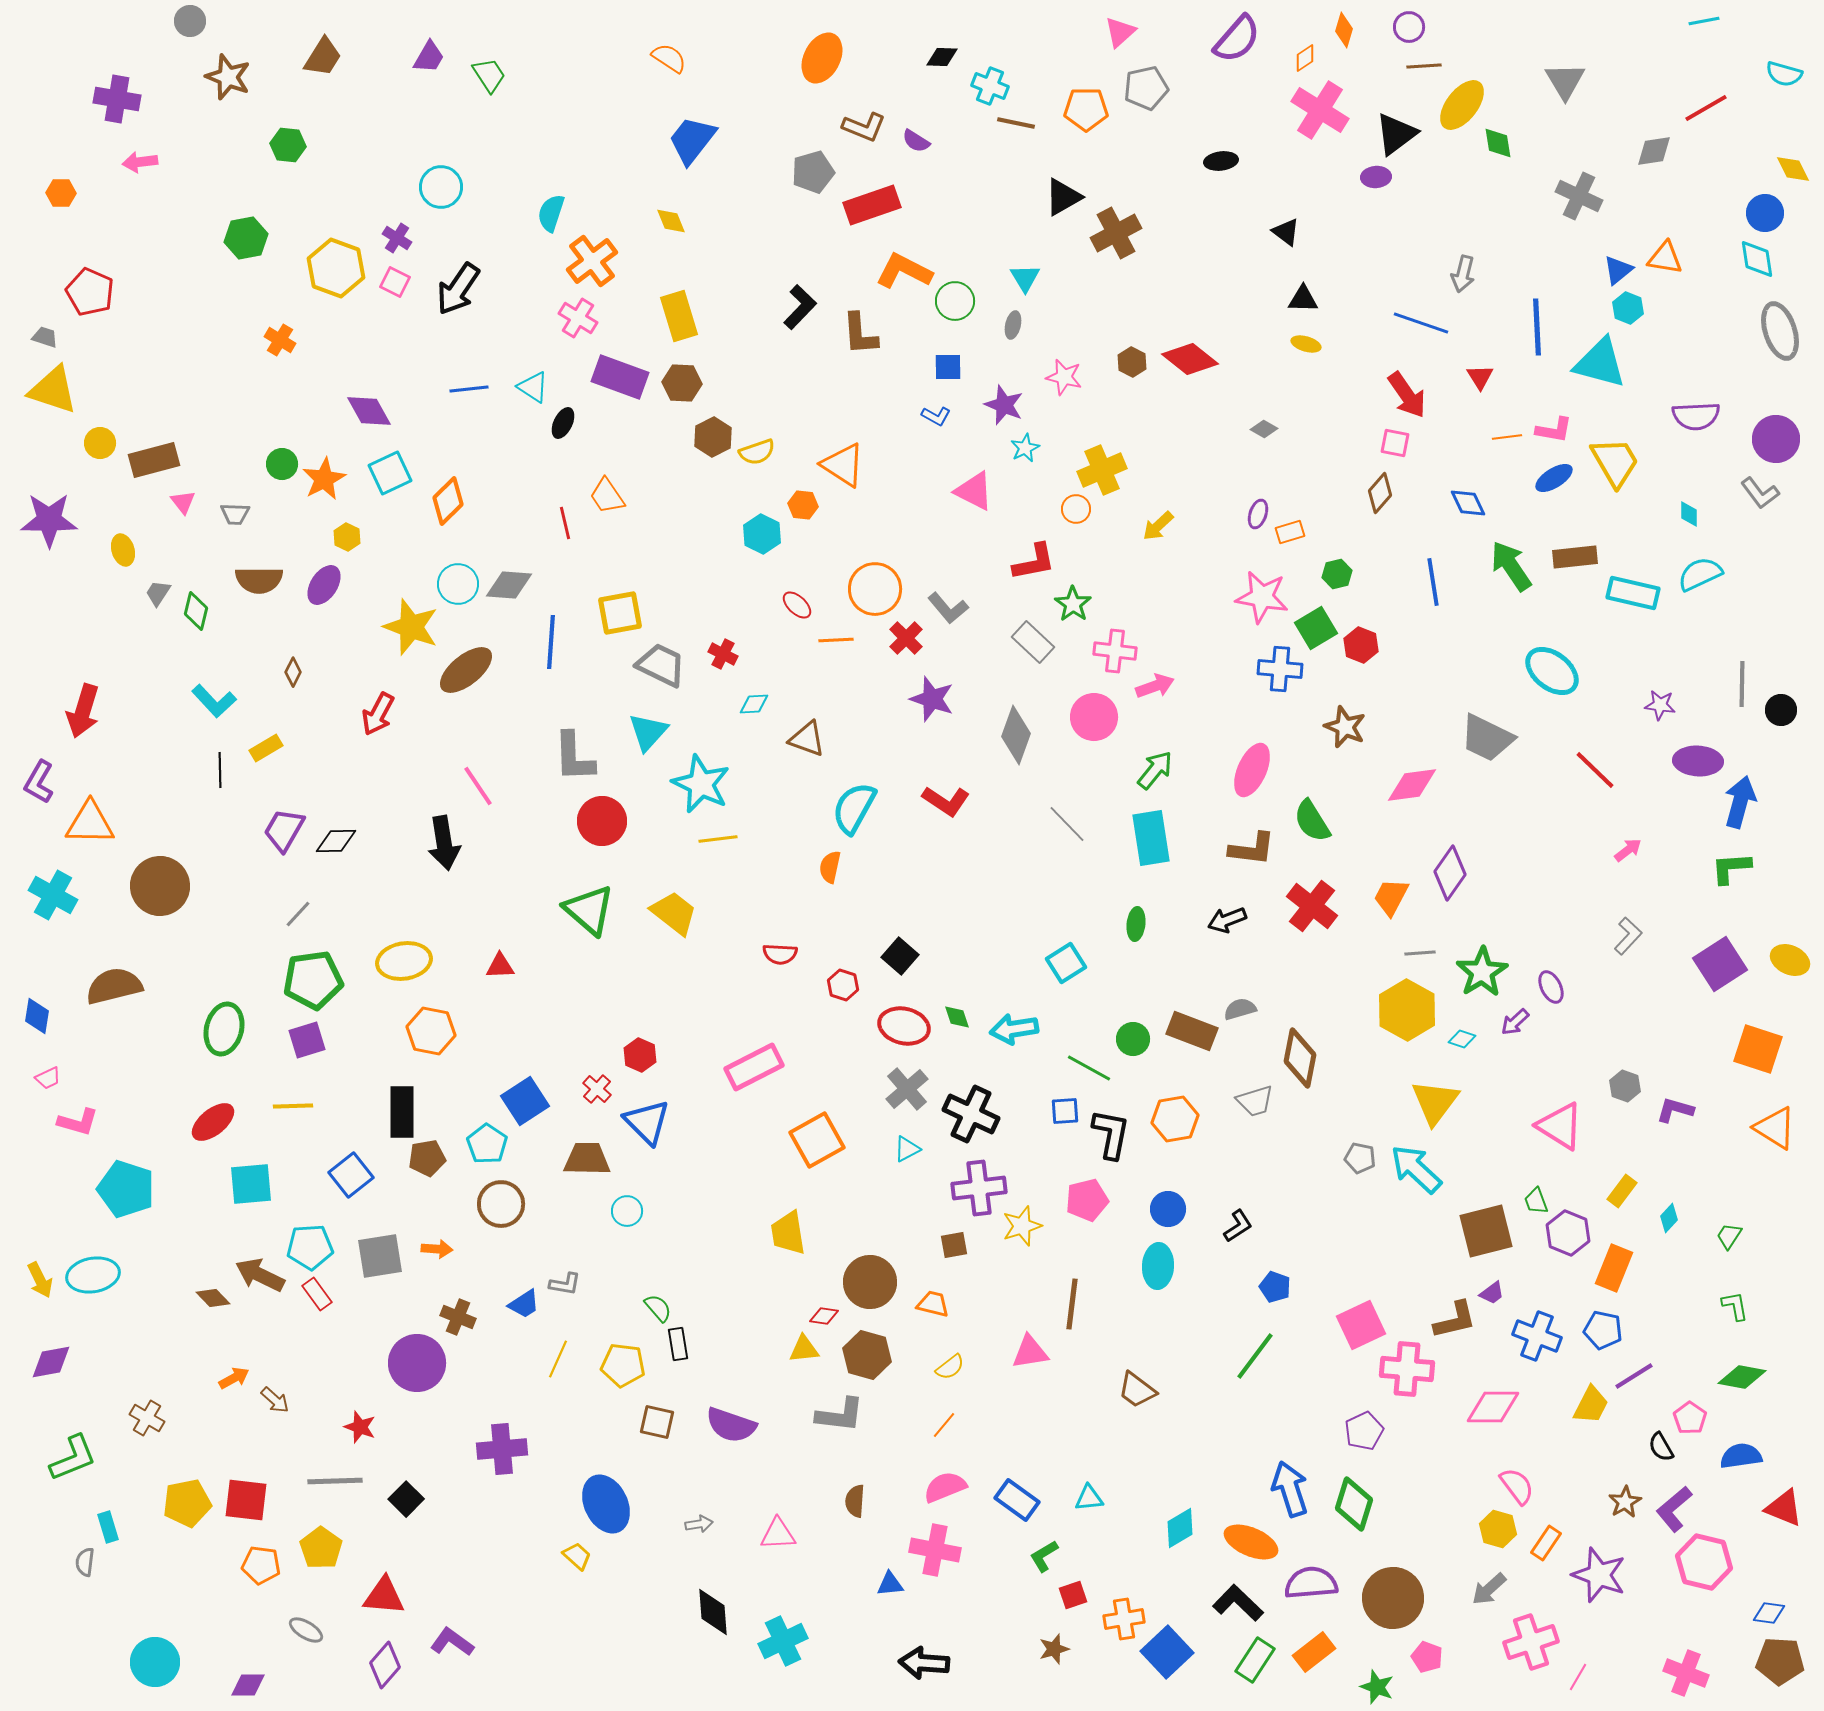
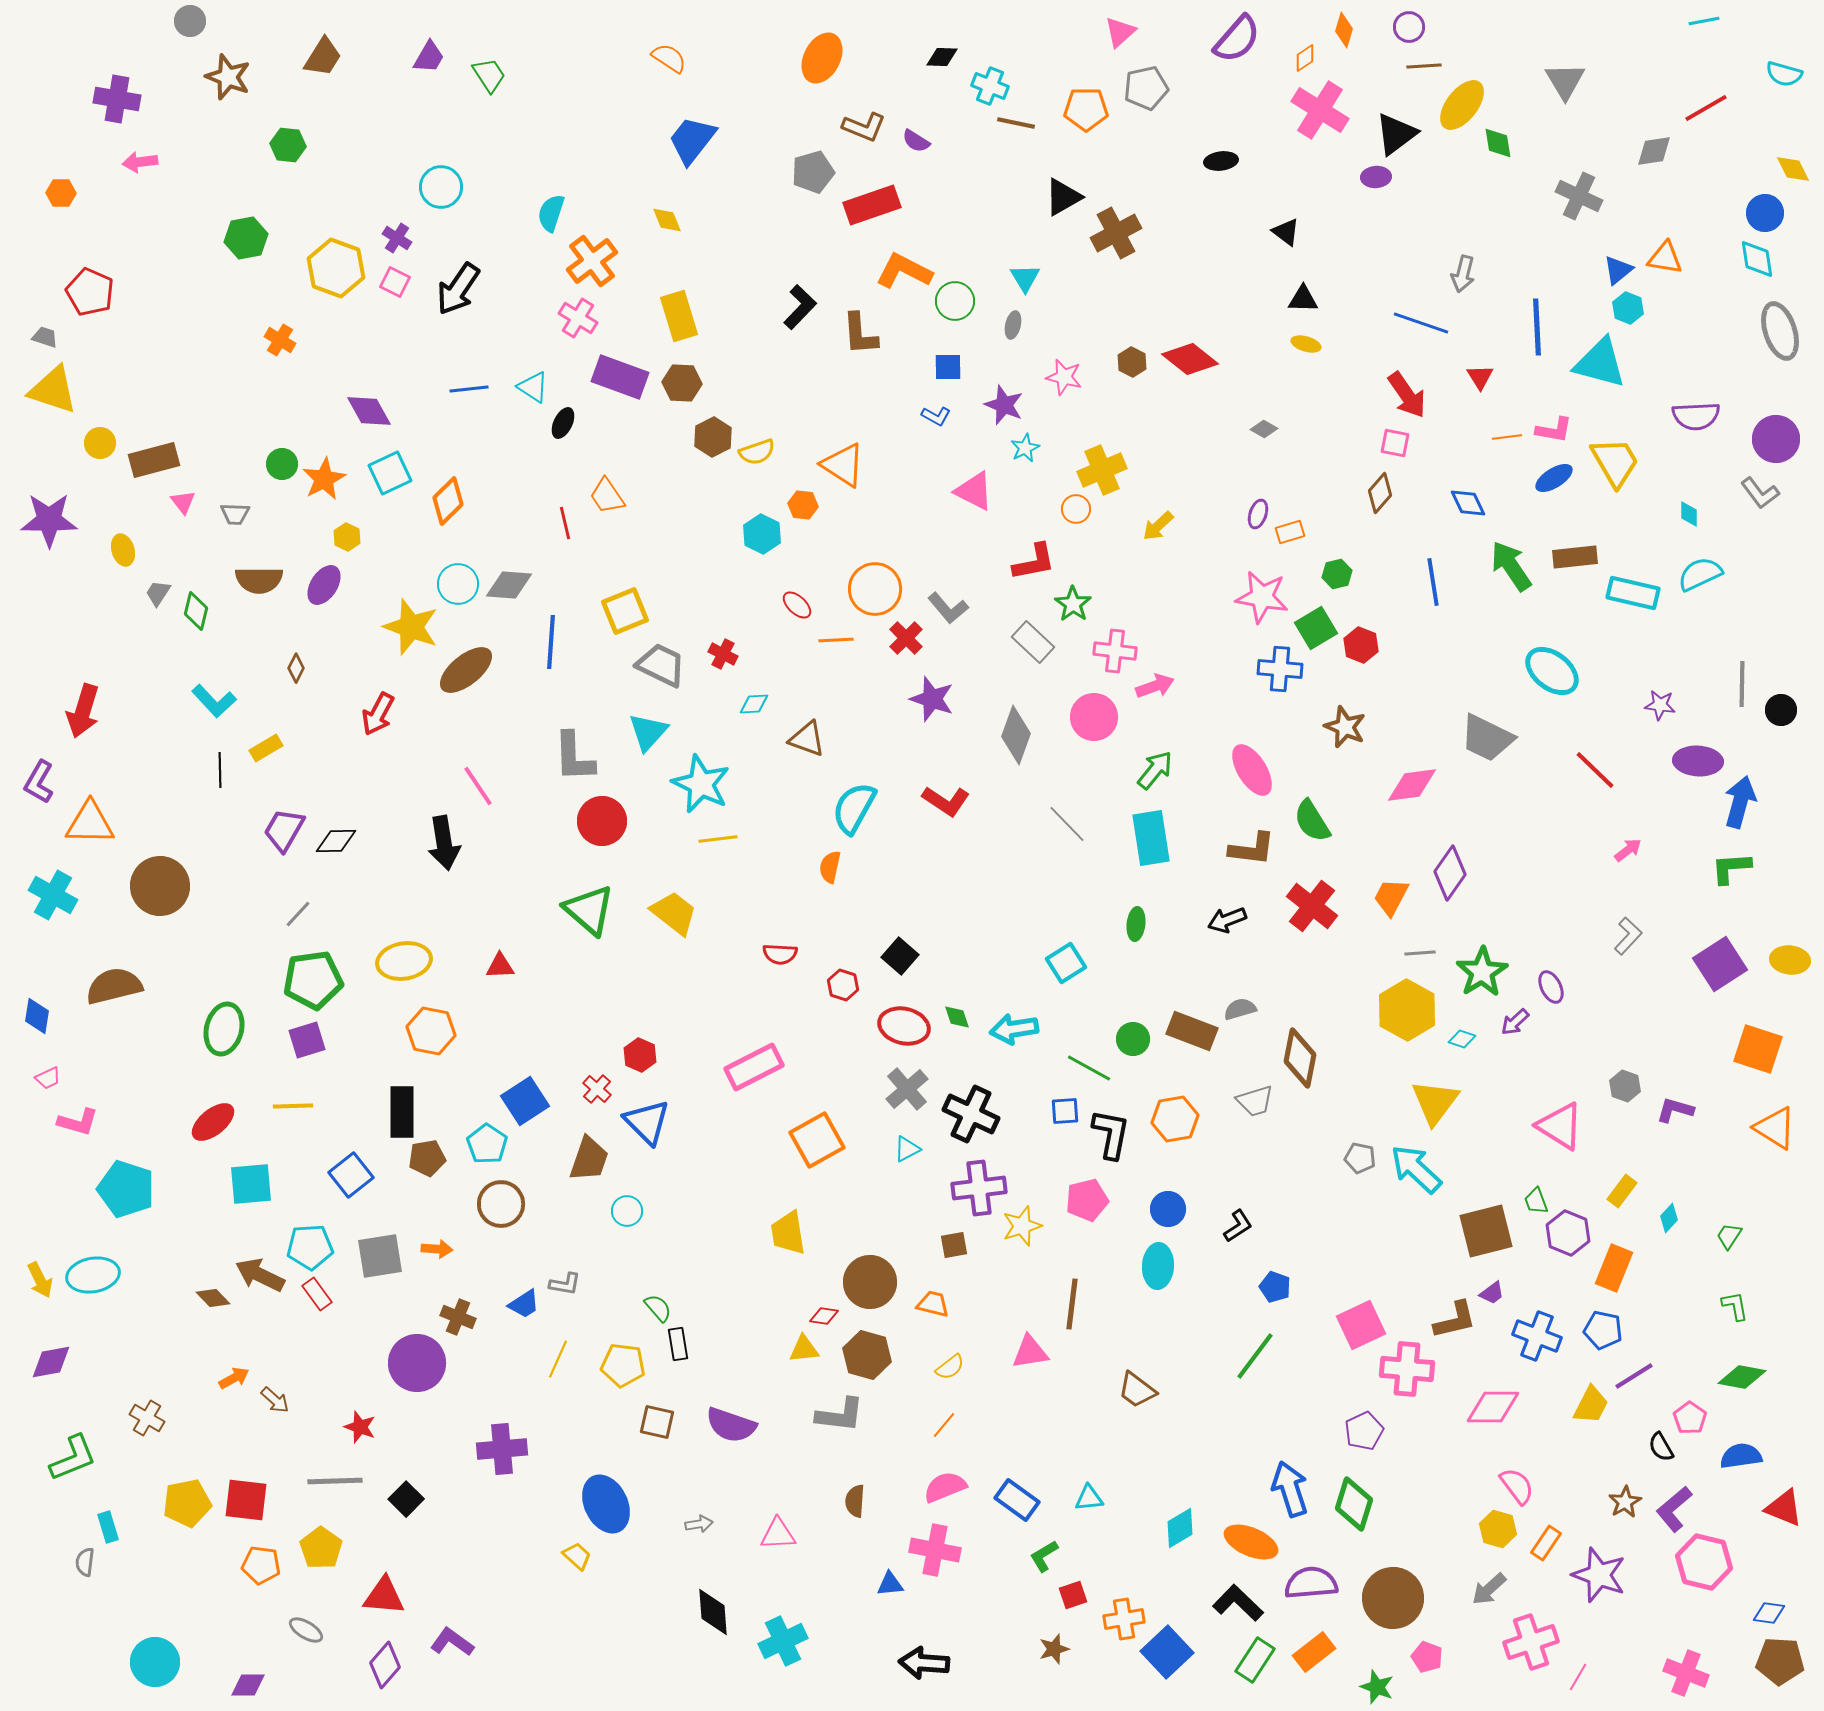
yellow diamond at (671, 221): moved 4 px left, 1 px up
yellow square at (620, 613): moved 5 px right, 2 px up; rotated 12 degrees counterclockwise
brown diamond at (293, 672): moved 3 px right, 4 px up
pink ellipse at (1252, 770): rotated 56 degrees counterclockwise
yellow ellipse at (1790, 960): rotated 18 degrees counterclockwise
brown trapezoid at (587, 1159): moved 2 px right; rotated 108 degrees clockwise
